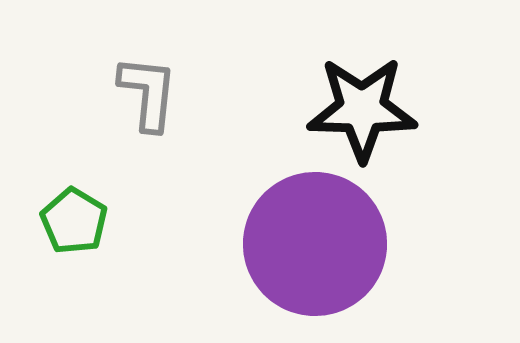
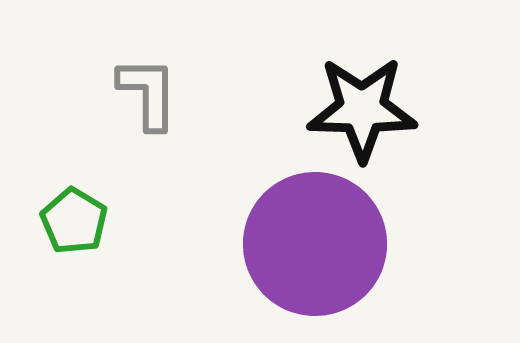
gray L-shape: rotated 6 degrees counterclockwise
